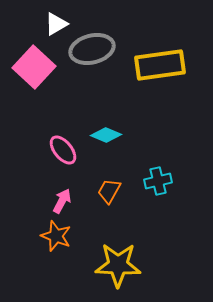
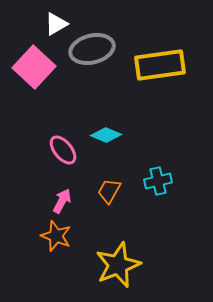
yellow star: rotated 24 degrees counterclockwise
